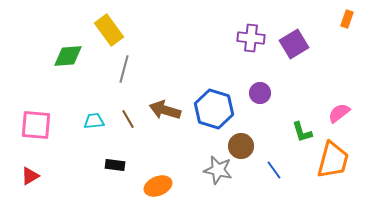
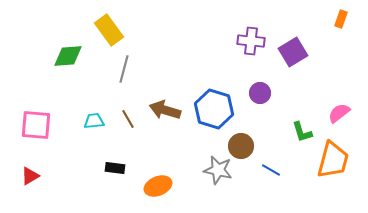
orange rectangle: moved 6 px left
purple cross: moved 3 px down
purple square: moved 1 px left, 8 px down
black rectangle: moved 3 px down
blue line: moved 3 px left; rotated 24 degrees counterclockwise
